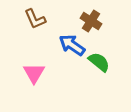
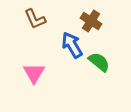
blue arrow: rotated 24 degrees clockwise
